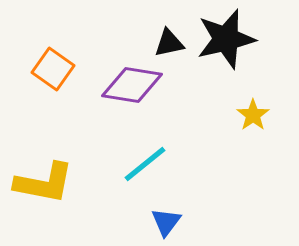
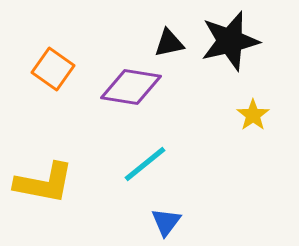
black star: moved 4 px right, 2 px down
purple diamond: moved 1 px left, 2 px down
